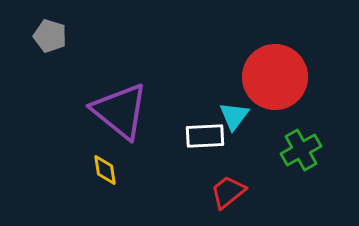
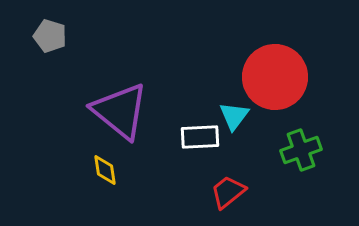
white rectangle: moved 5 px left, 1 px down
green cross: rotated 9 degrees clockwise
